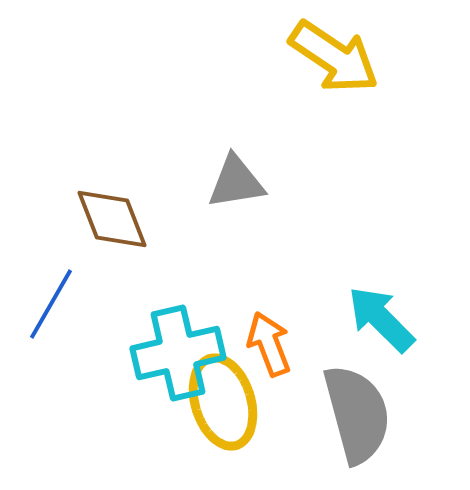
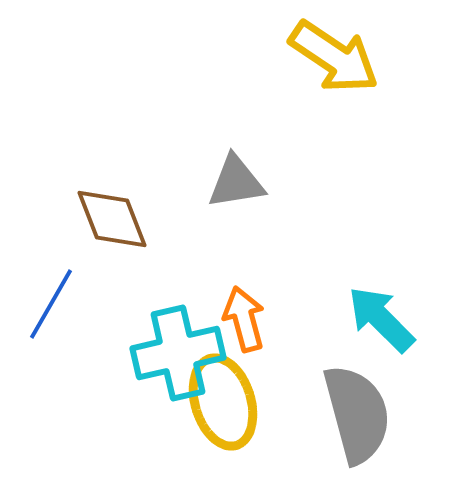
orange arrow: moved 25 px left, 25 px up; rotated 6 degrees clockwise
